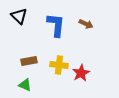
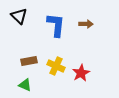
brown arrow: rotated 24 degrees counterclockwise
yellow cross: moved 3 px left, 1 px down; rotated 18 degrees clockwise
